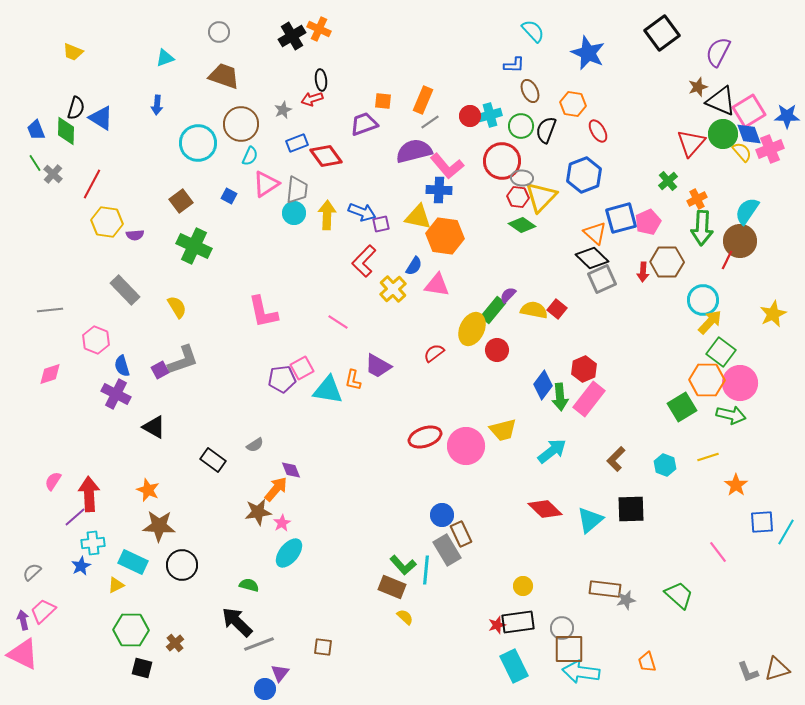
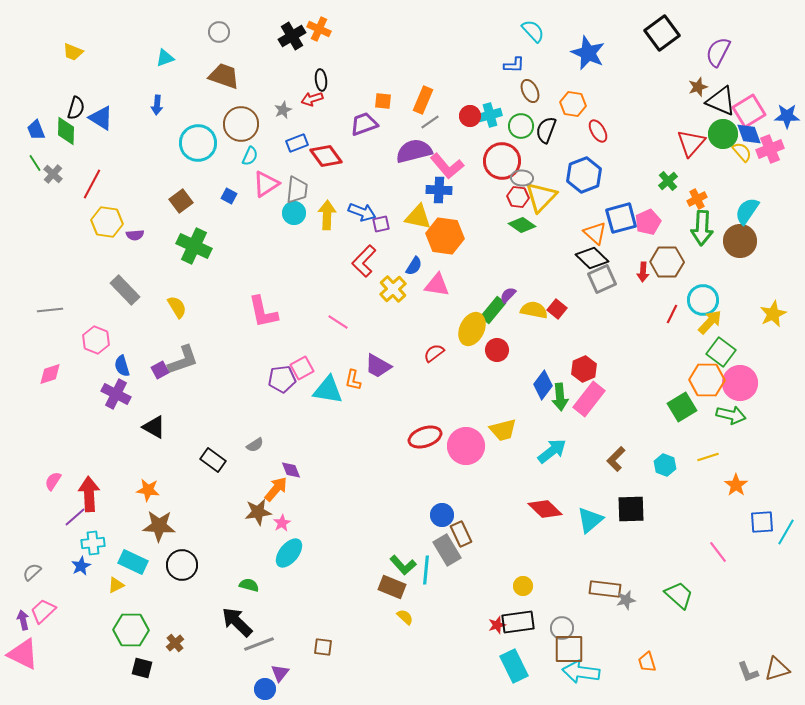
red line at (727, 260): moved 55 px left, 54 px down
orange star at (148, 490): rotated 15 degrees counterclockwise
